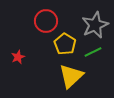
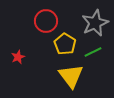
gray star: moved 2 px up
yellow triangle: rotated 24 degrees counterclockwise
